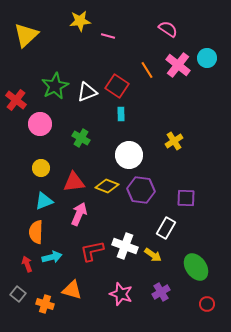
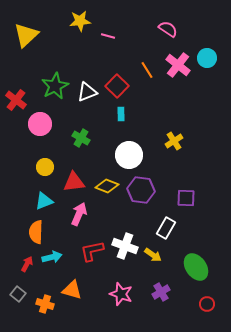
red square: rotated 10 degrees clockwise
yellow circle: moved 4 px right, 1 px up
red arrow: rotated 49 degrees clockwise
